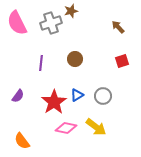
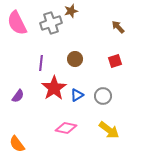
red square: moved 7 px left
red star: moved 14 px up
yellow arrow: moved 13 px right, 3 px down
orange semicircle: moved 5 px left, 3 px down
